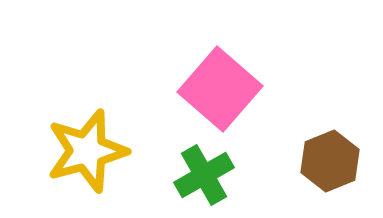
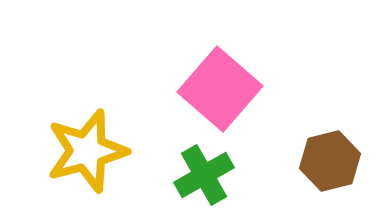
brown hexagon: rotated 8 degrees clockwise
